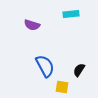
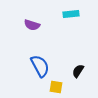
blue semicircle: moved 5 px left
black semicircle: moved 1 px left, 1 px down
yellow square: moved 6 px left
